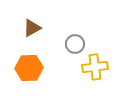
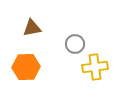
brown triangle: rotated 18 degrees clockwise
orange hexagon: moved 3 px left, 1 px up
